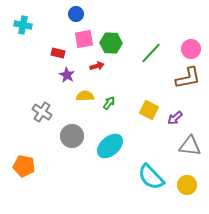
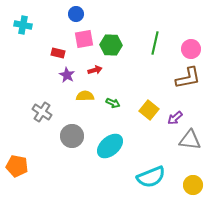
green hexagon: moved 2 px down
green line: moved 4 px right, 10 px up; rotated 30 degrees counterclockwise
red arrow: moved 2 px left, 4 px down
green arrow: moved 4 px right; rotated 80 degrees clockwise
yellow square: rotated 12 degrees clockwise
gray triangle: moved 6 px up
orange pentagon: moved 7 px left
cyan semicircle: rotated 68 degrees counterclockwise
yellow circle: moved 6 px right
